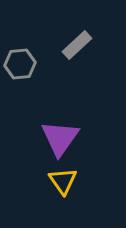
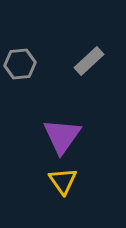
gray rectangle: moved 12 px right, 16 px down
purple triangle: moved 2 px right, 2 px up
